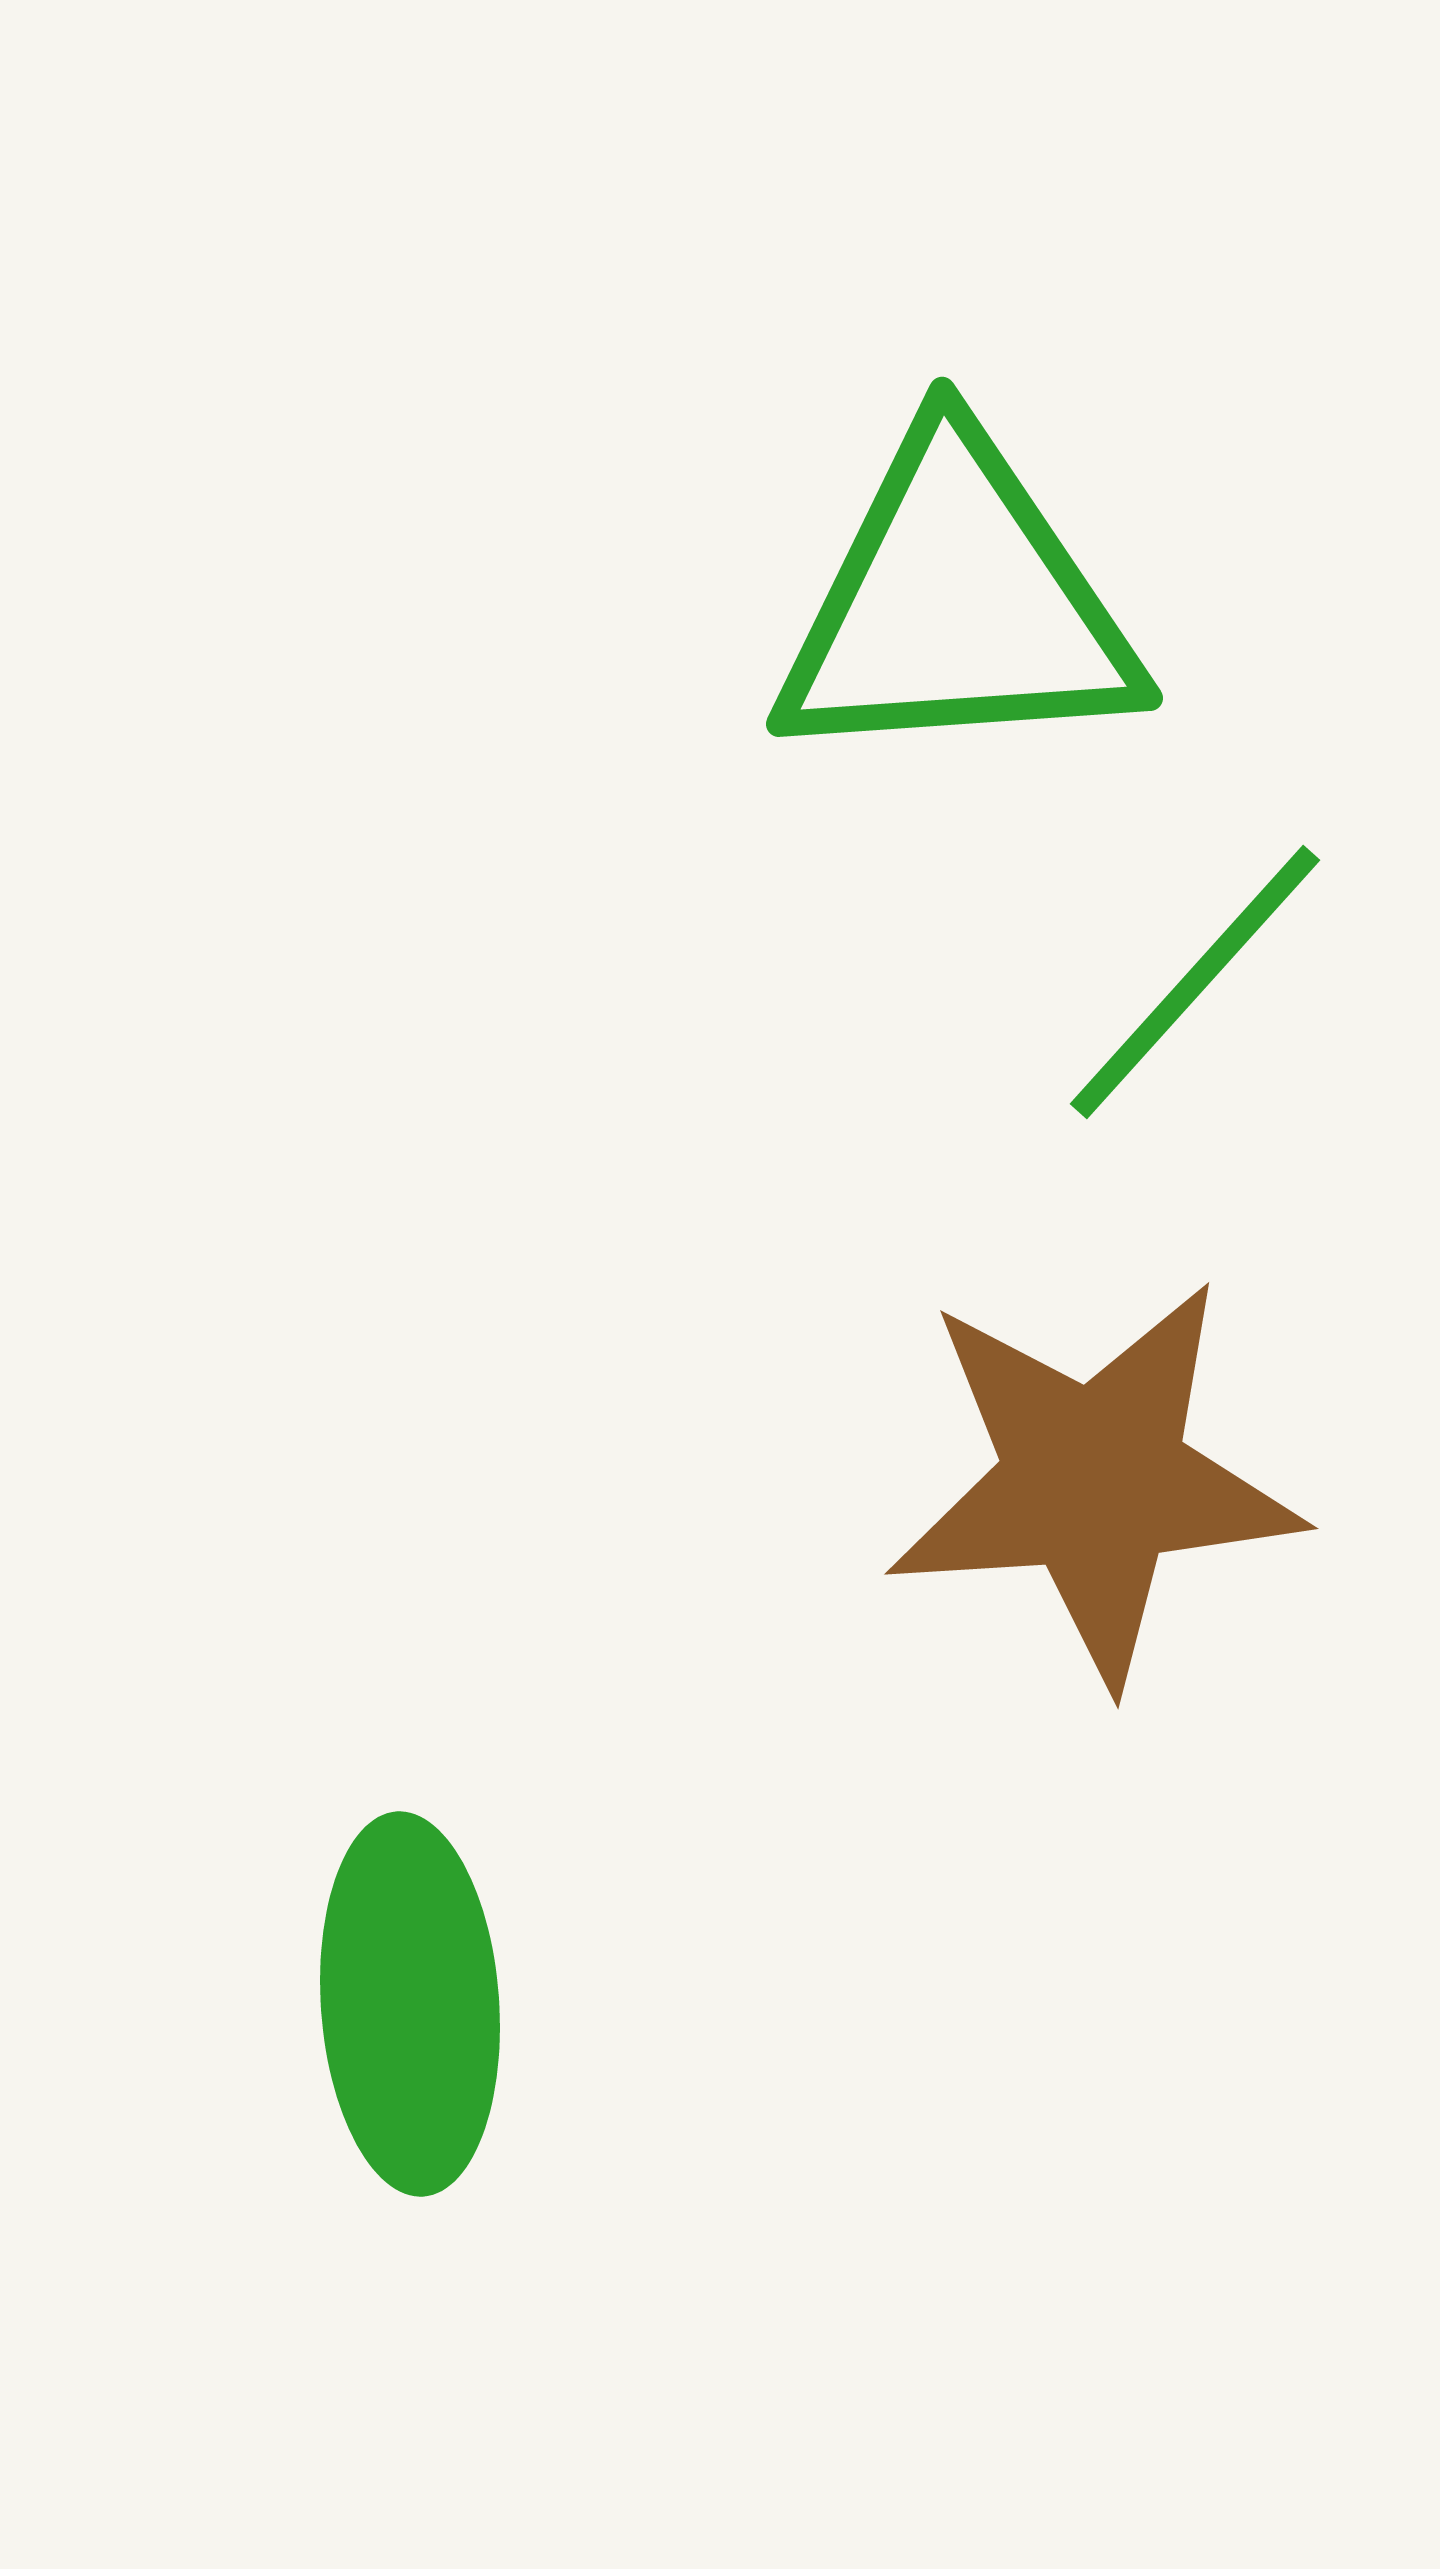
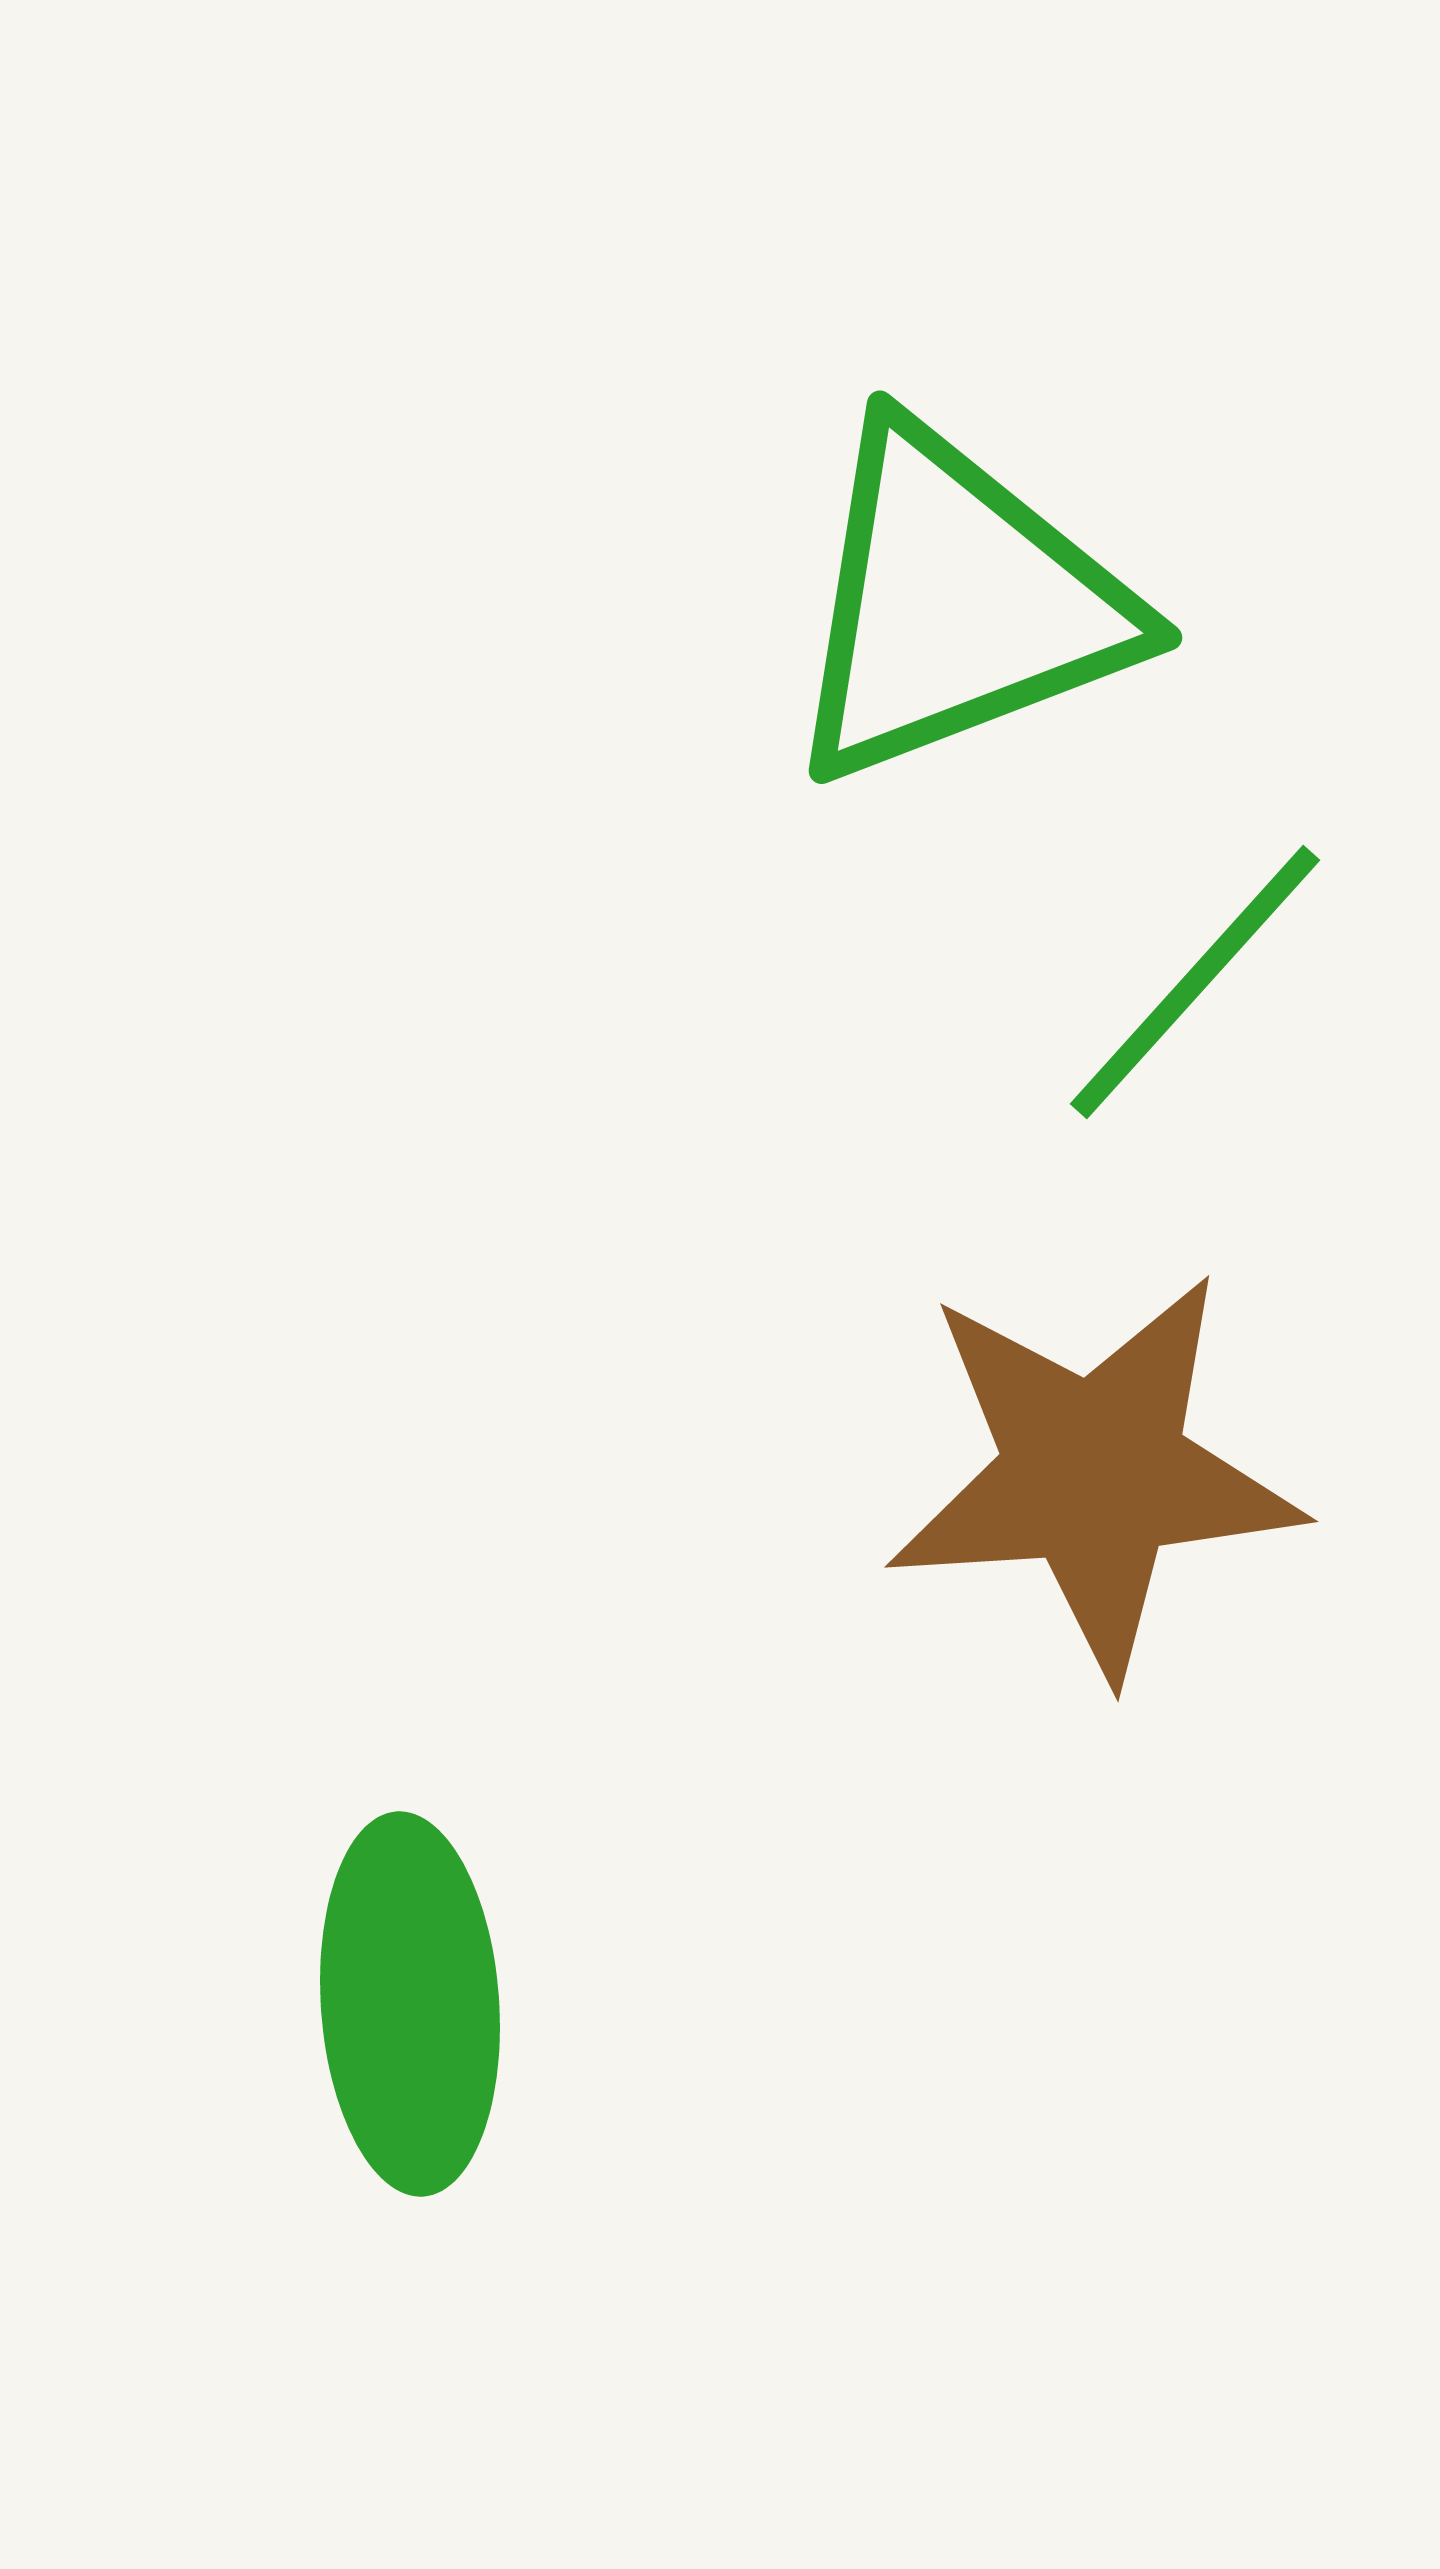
green triangle: rotated 17 degrees counterclockwise
brown star: moved 7 px up
